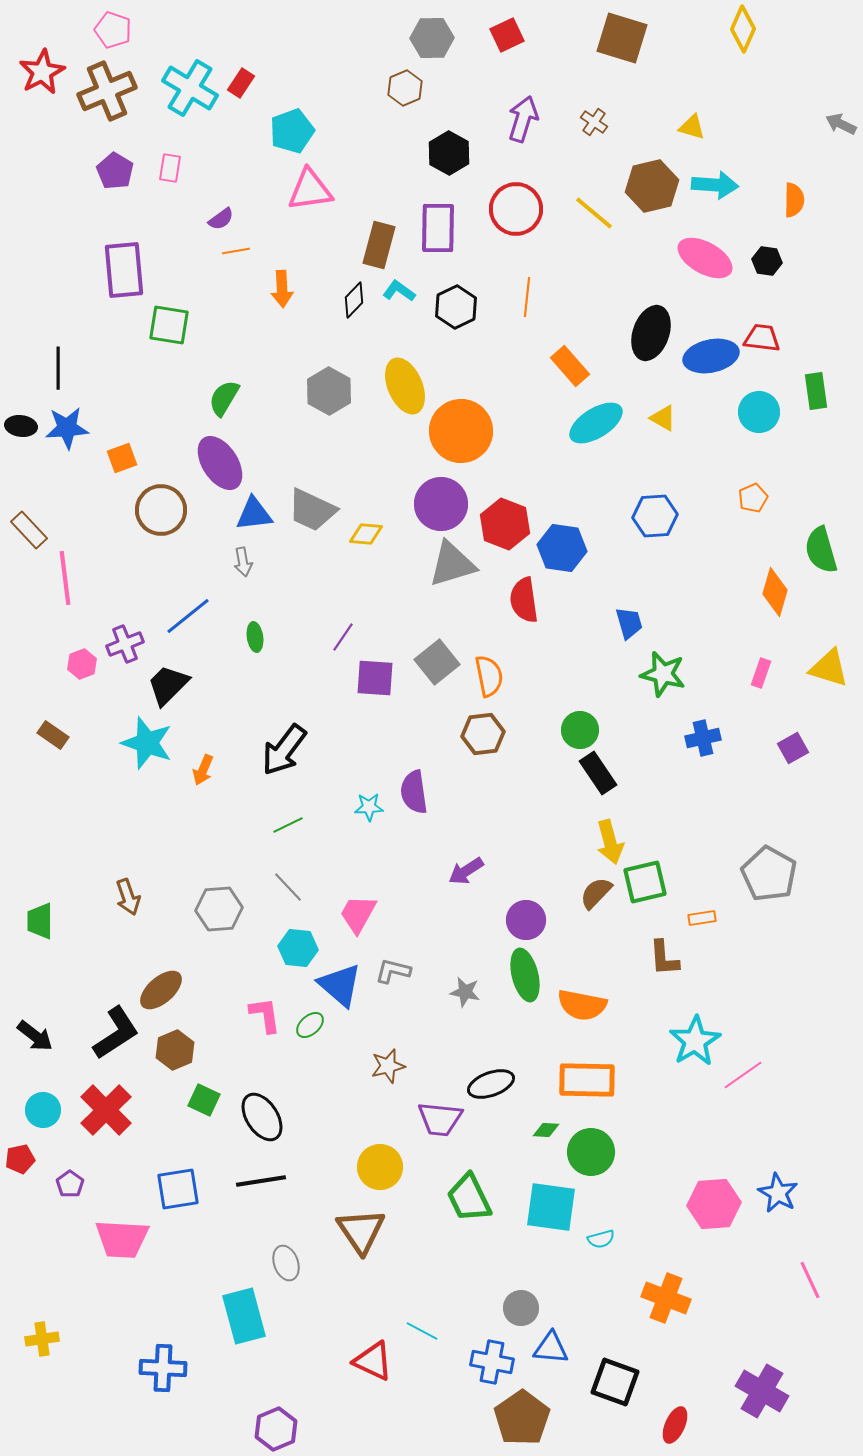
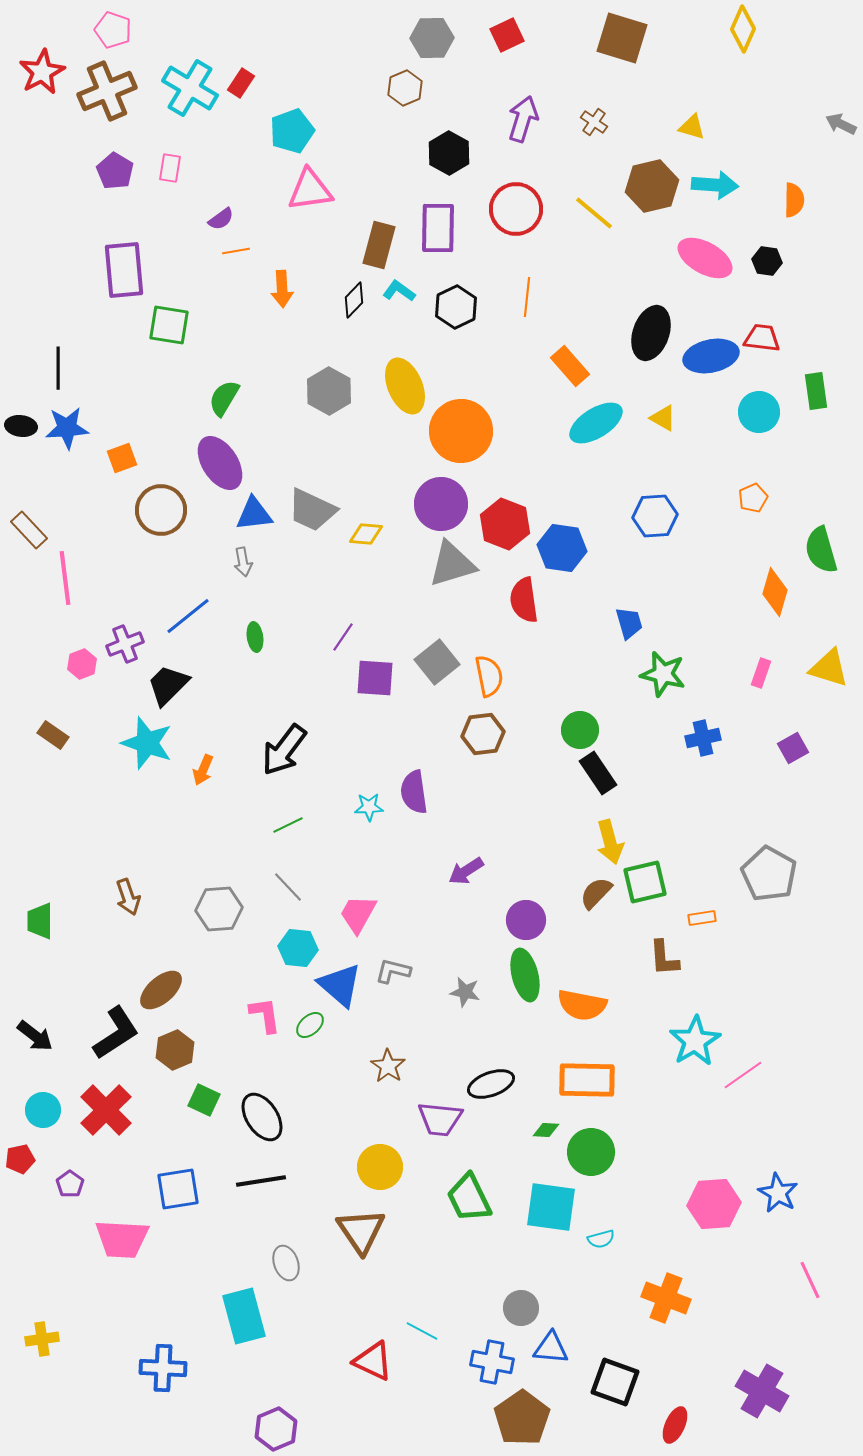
brown star at (388, 1066): rotated 24 degrees counterclockwise
